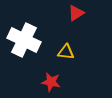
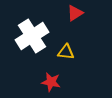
red triangle: moved 1 px left
white cross: moved 8 px right, 4 px up; rotated 32 degrees clockwise
